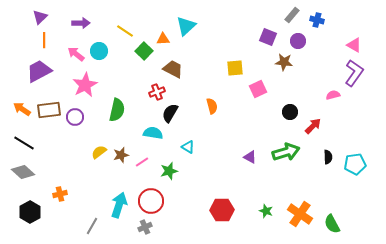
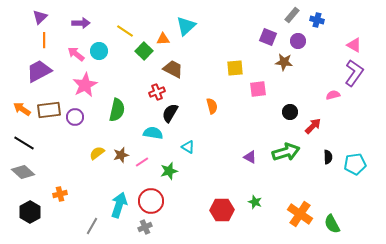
pink square at (258, 89): rotated 18 degrees clockwise
yellow semicircle at (99, 152): moved 2 px left, 1 px down
green star at (266, 211): moved 11 px left, 9 px up
